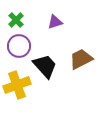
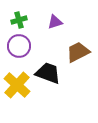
green cross: moved 3 px right; rotated 28 degrees clockwise
brown trapezoid: moved 3 px left, 7 px up
black trapezoid: moved 3 px right, 7 px down; rotated 28 degrees counterclockwise
yellow cross: rotated 28 degrees counterclockwise
